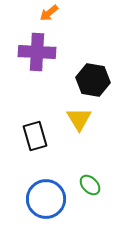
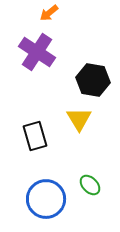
purple cross: rotated 30 degrees clockwise
